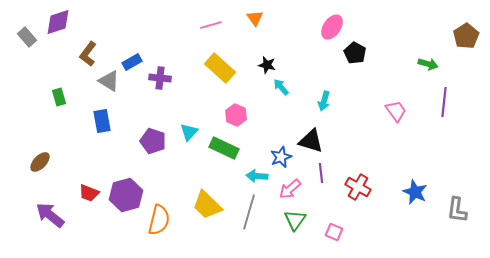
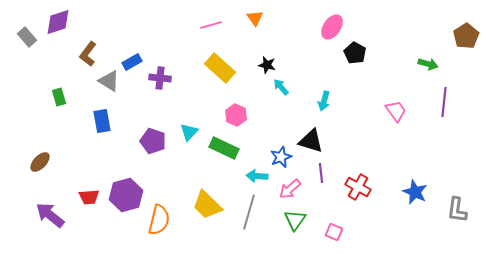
red trapezoid at (89, 193): moved 4 px down; rotated 25 degrees counterclockwise
